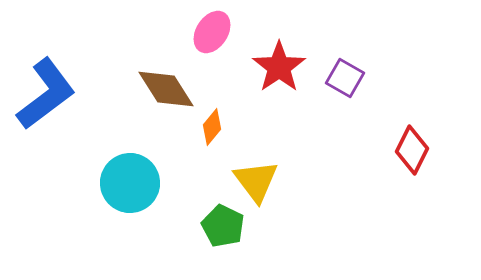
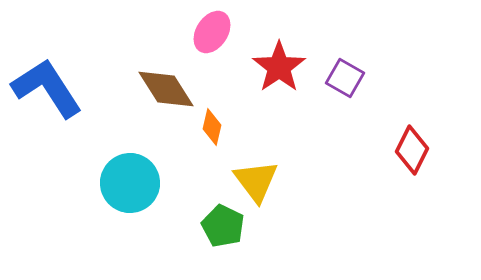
blue L-shape: moved 1 px right, 6 px up; rotated 86 degrees counterclockwise
orange diamond: rotated 27 degrees counterclockwise
